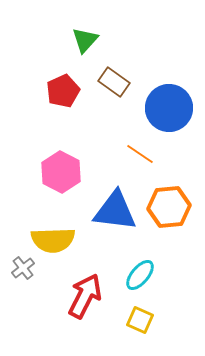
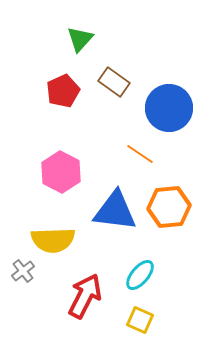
green triangle: moved 5 px left, 1 px up
gray cross: moved 3 px down
